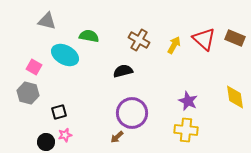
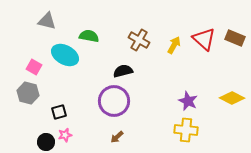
yellow diamond: moved 3 px left, 1 px down; rotated 55 degrees counterclockwise
purple circle: moved 18 px left, 12 px up
